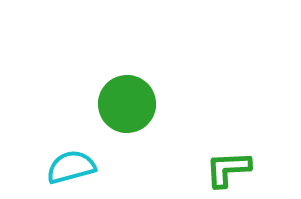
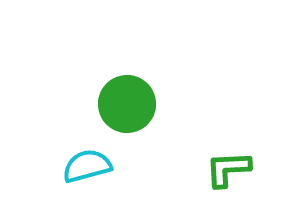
cyan semicircle: moved 16 px right, 1 px up
